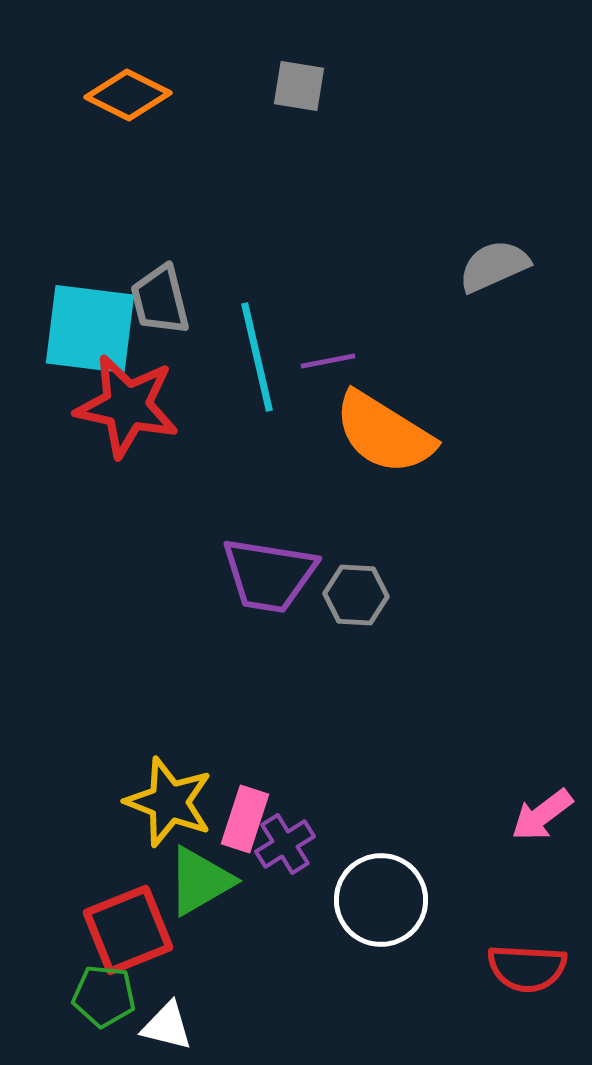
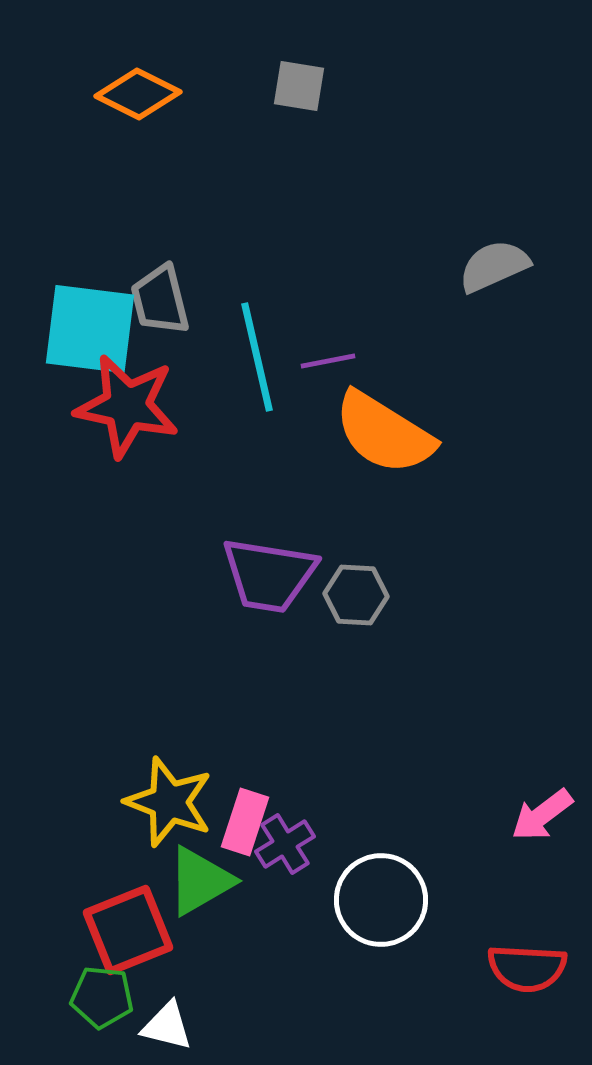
orange diamond: moved 10 px right, 1 px up
pink rectangle: moved 3 px down
green pentagon: moved 2 px left, 1 px down
